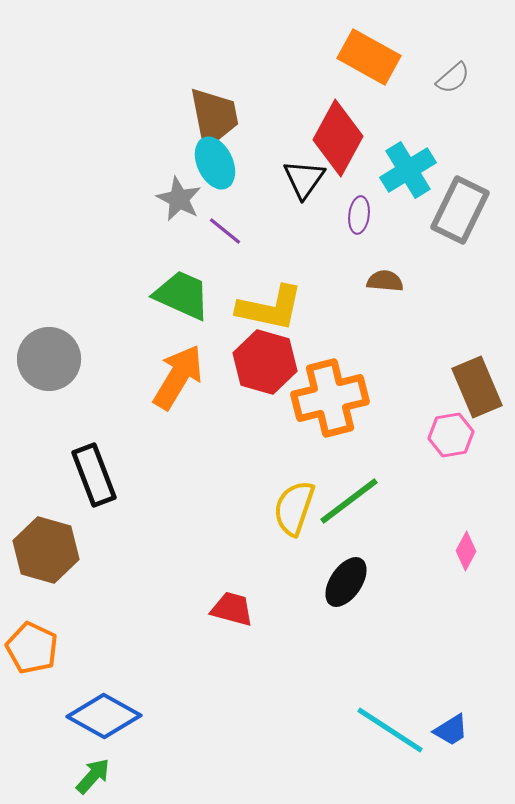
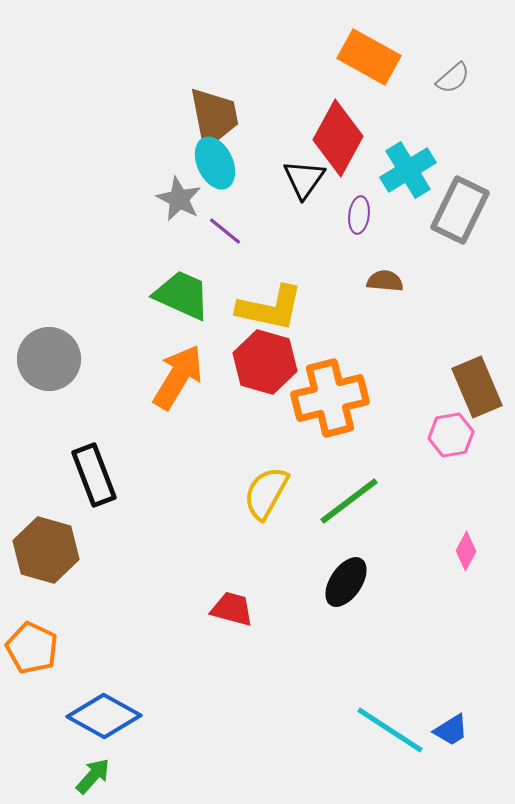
yellow semicircle: moved 28 px left, 15 px up; rotated 10 degrees clockwise
